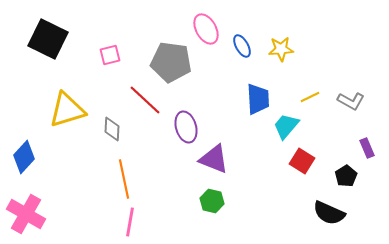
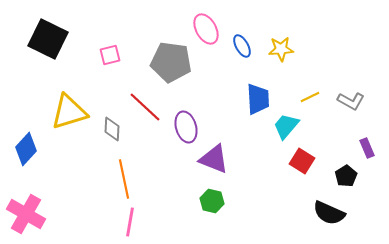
red line: moved 7 px down
yellow triangle: moved 2 px right, 2 px down
blue diamond: moved 2 px right, 8 px up
